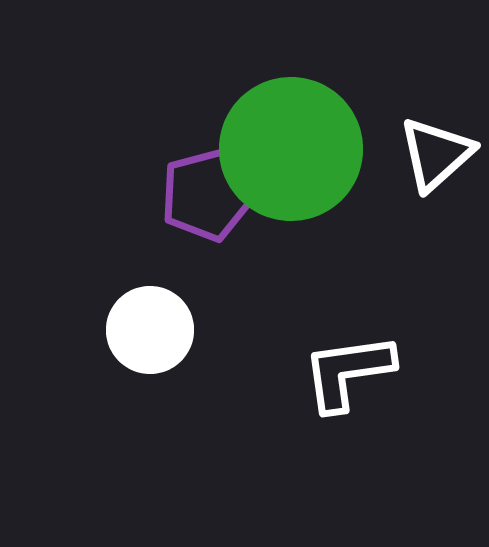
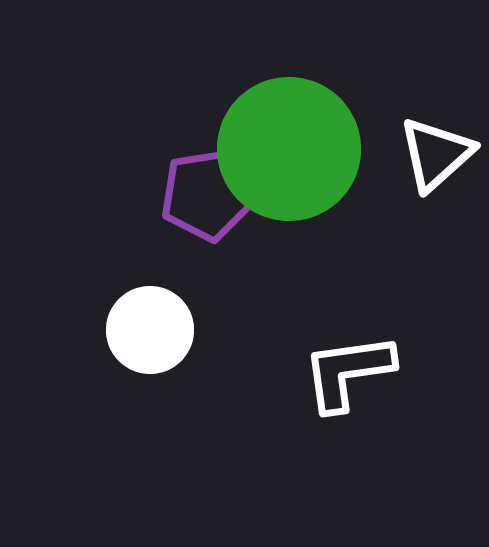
green circle: moved 2 px left
purple pentagon: rotated 6 degrees clockwise
